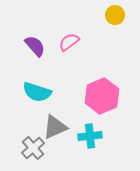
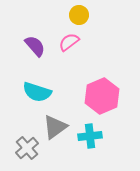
yellow circle: moved 36 px left
gray triangle: rotated 12 degrees counterclockwise
gray cross: moved 6 px left
